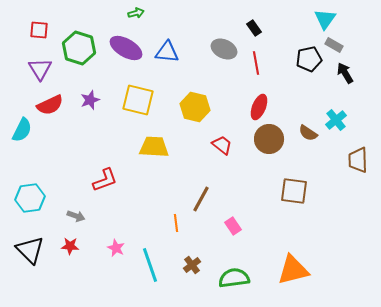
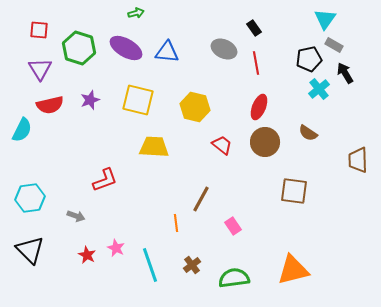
red semicircle: rotated 12 degrees clockwise
cyan cross: moved 17 px left, 31 px up
brown circle: moved 4 px left, 3 px down
red star: moved 17 px right, 9 px down; rotated 24 degrees clockwise
